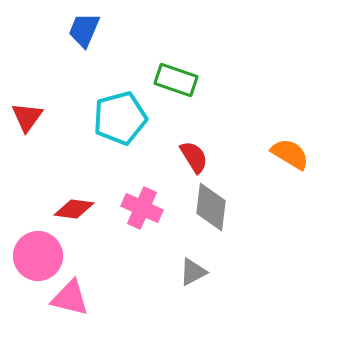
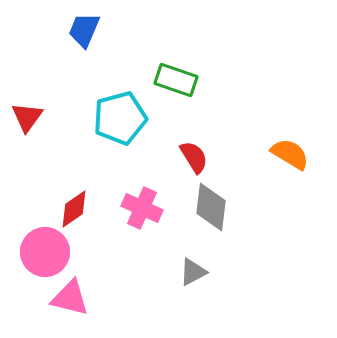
red diamond: rotated 42 degrees counterclockwise
pink circle: moved 7 px right, 4 px up
